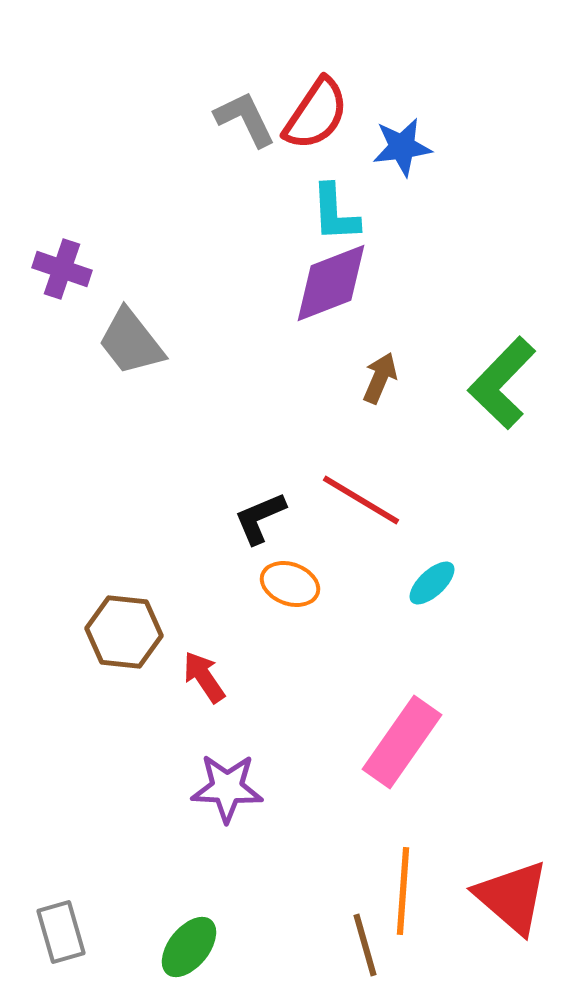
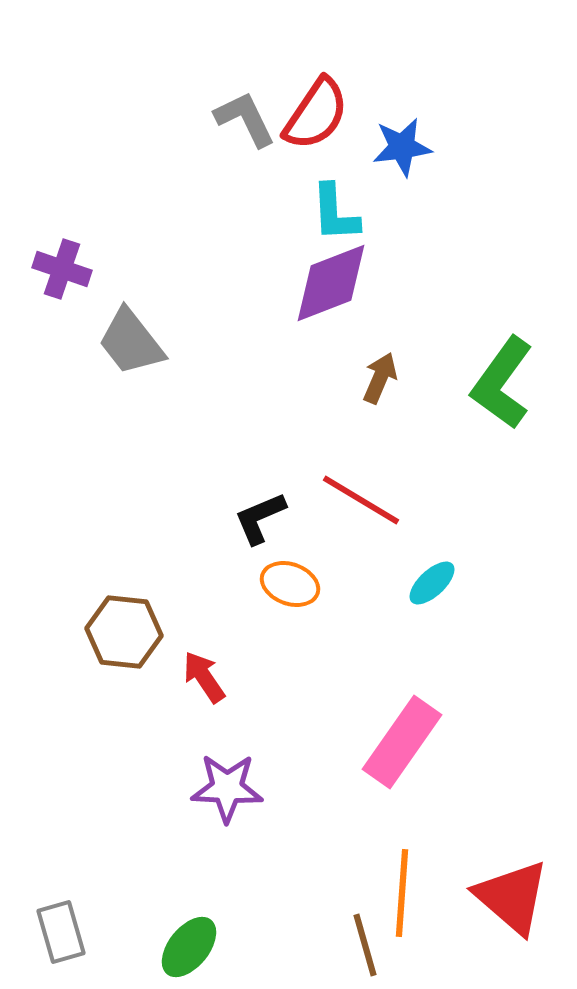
green L-shape: rotated 8 degrees counterclockwise
orange line: moved 1 px left, 2 px down
